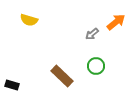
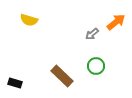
black rectangle: moved 3 px right, 2 px up
